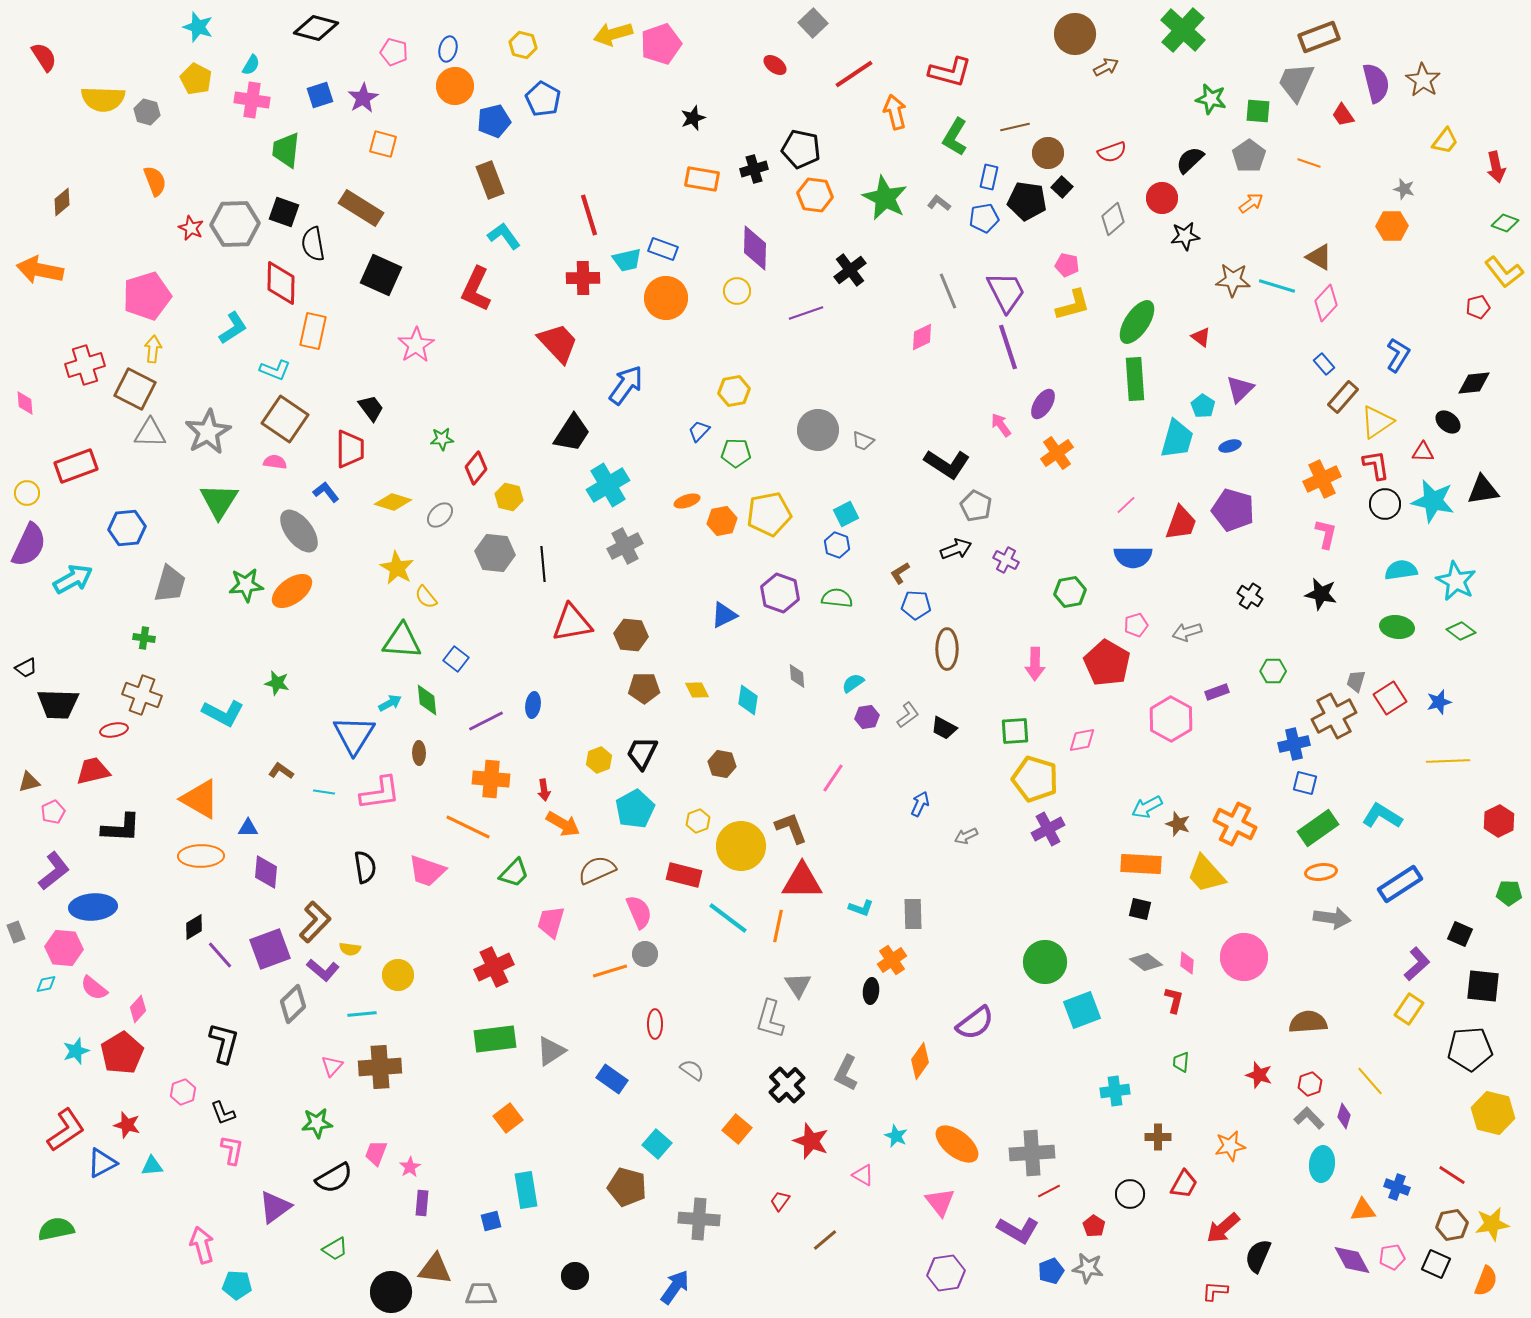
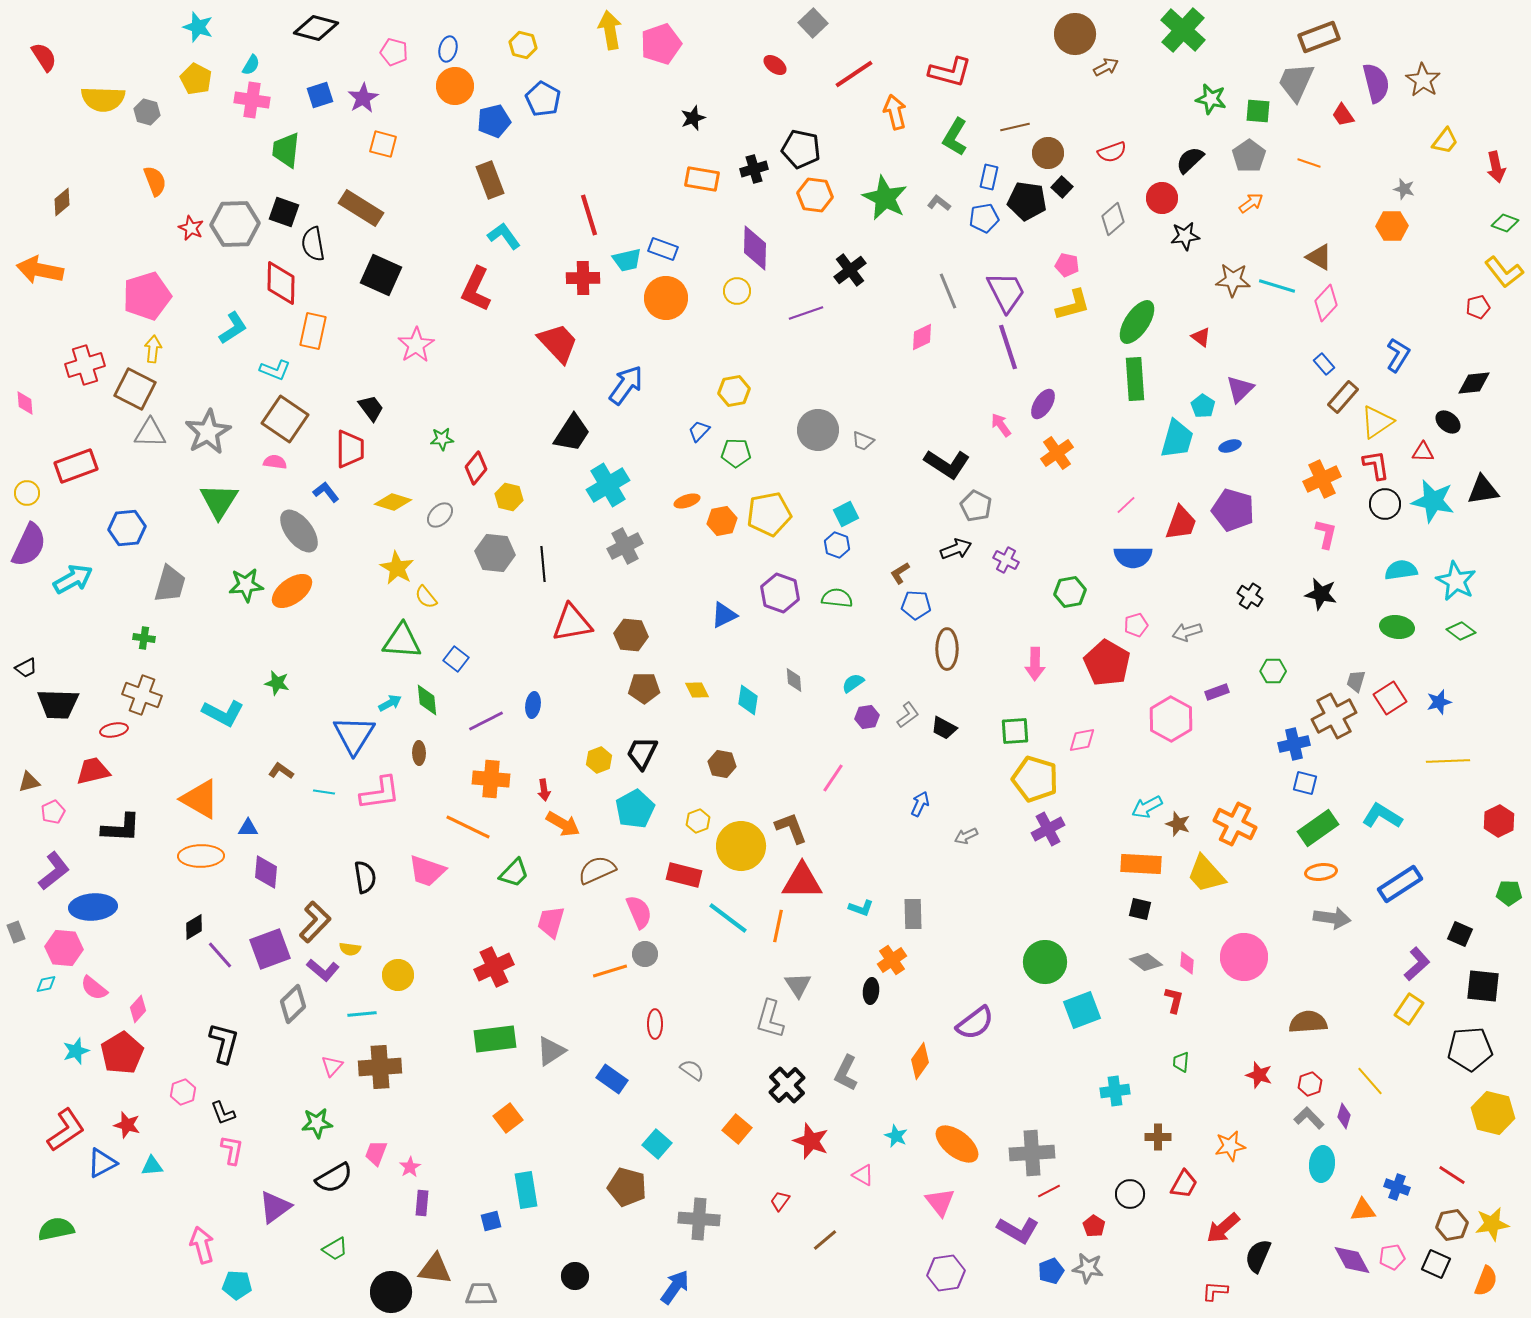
yellow arrow at (613, 34): moved 3 px left, 4 px up; rotated 96 degrees clockwise
gray diamond at (797, 676): moved 3 px left, 4 px down
black semicircle at (365, 867): moved 10 px down
